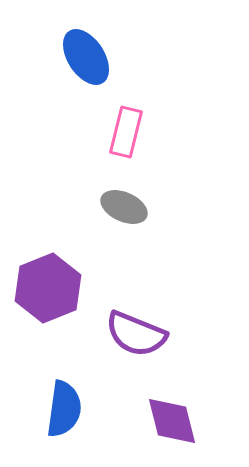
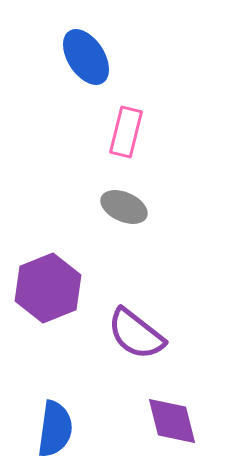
purple semicircle: rotated 16 degrees clockwise
blue semicircle: moved 9 px left, 20 px down
